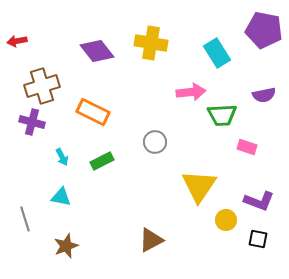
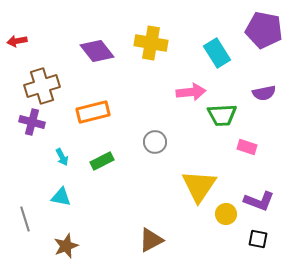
purple semicircle: moved 2 px up
orange rectangle: rotated 40 degrees counterclockwise
yellow circle: moved 6 px up
